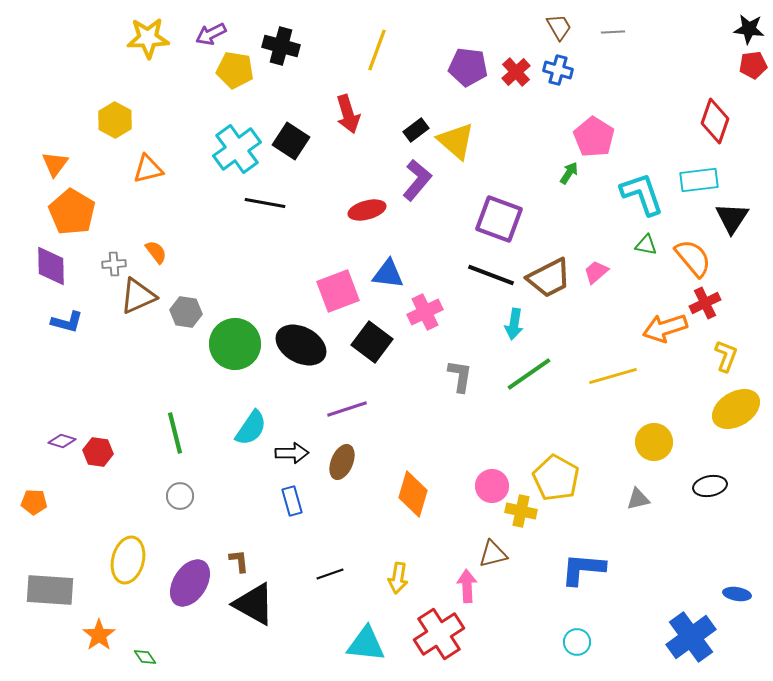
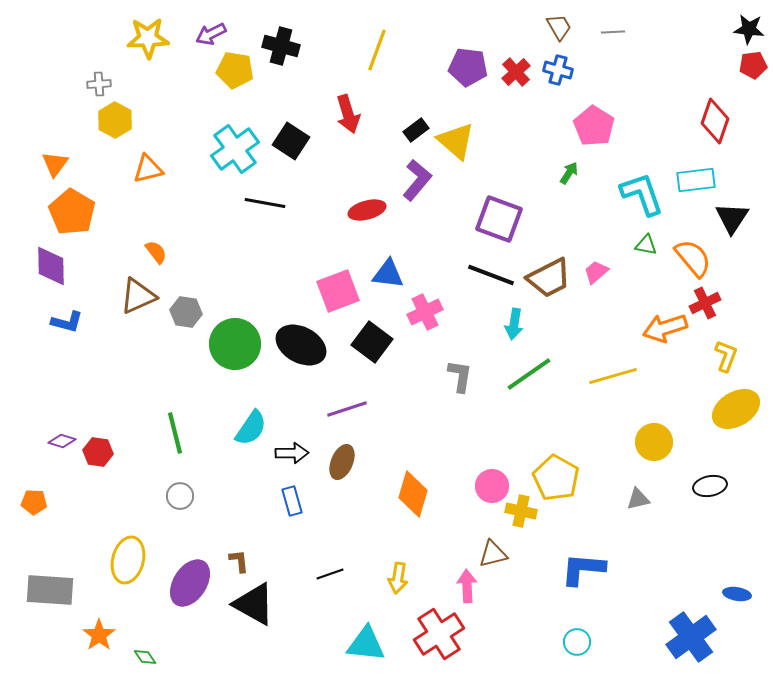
pink pentagon at (594, 137): moved 11 px up
cyan cross at (237, 149): moved 2 px left
cyan rectangle at (699, 180): moved 3 px left
gray cross at (114, 264): moved 15 px left, 180 px up
